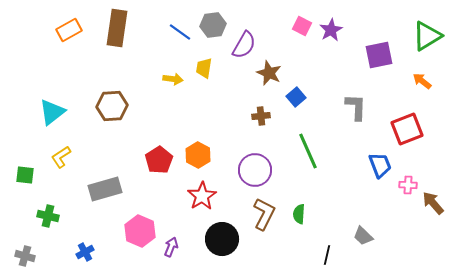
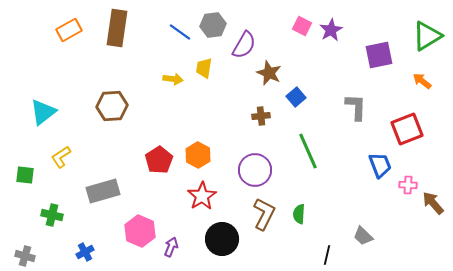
cyan triangle: moved 9 px left
gray rectangle: moved 2 px left, 2 px down
green cross: moved 4 px right, 1 px up
